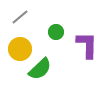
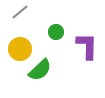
gray line: moved 5 px up
purple L-shape: moved 1 px down
green semicircle: moved 1 px down
